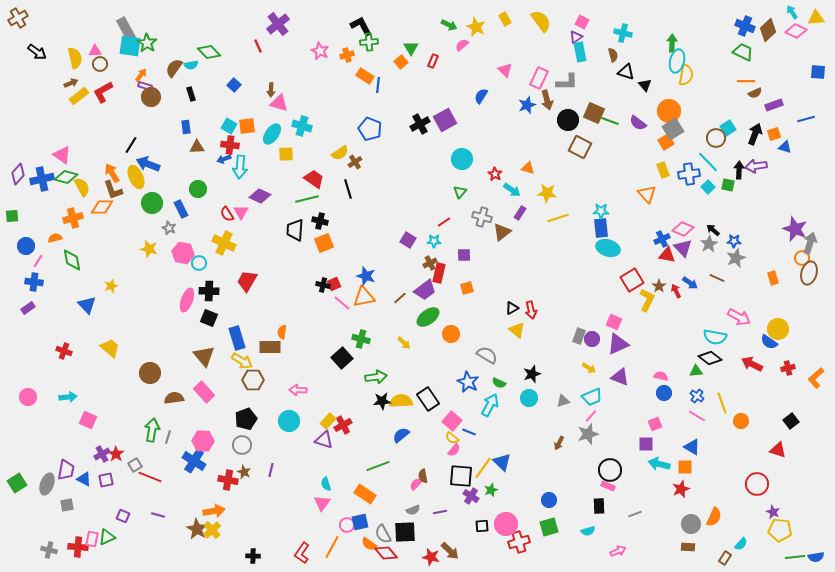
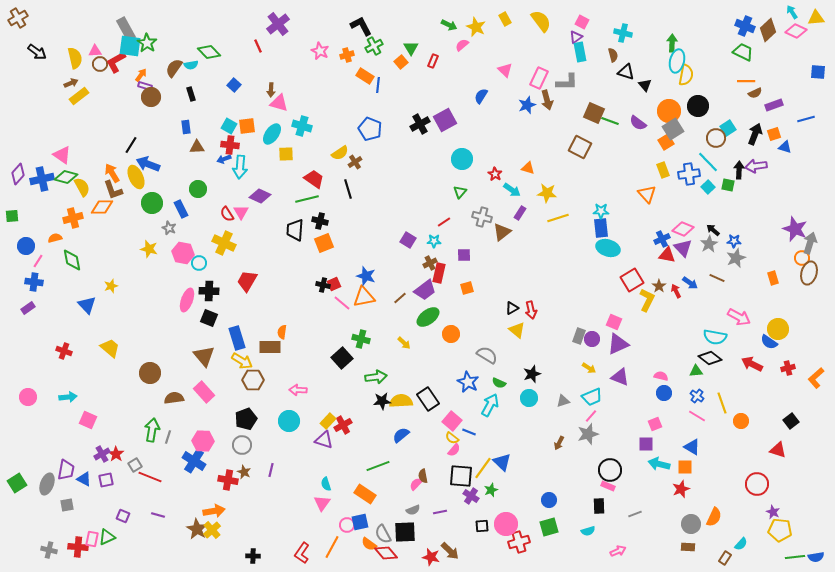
green cross at (369, 42): moved 5 px right, 4 px down; rotated 24 degrees counterclockwise
red L-shape at (103, 92): moved 13 px right, 30 px up
black circle at (568, 120): moved 130 px right, 14 px up
